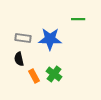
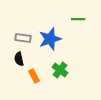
blue star: rotated 20 degrees counterclockwise
green cross: moved 6 px right, 4 px up
